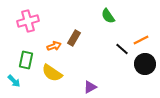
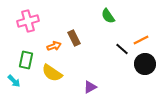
brown rectangle: rotated 56 degrees counterclockwise
